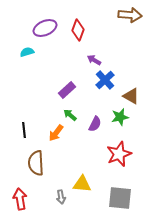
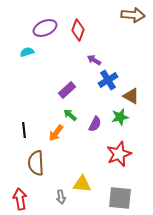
brown arrow: moved 3 px right
blue cross: moved 3 px right; rotated 12 degrees clockwise
